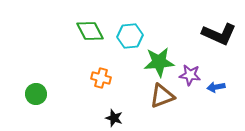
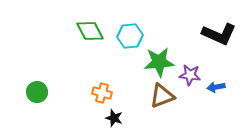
orange cross: moved 1 px right, 15 px down
green circle: moved 1 px right, 2 px up
